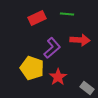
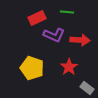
green line: moved 2 px up
purple L-shape: moved 2 px right, 13 px up; rotated 65 degrees clockwise
red star: moved 11 px right, 10 px up
